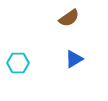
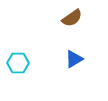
brown semicircle: moved 3 px right
